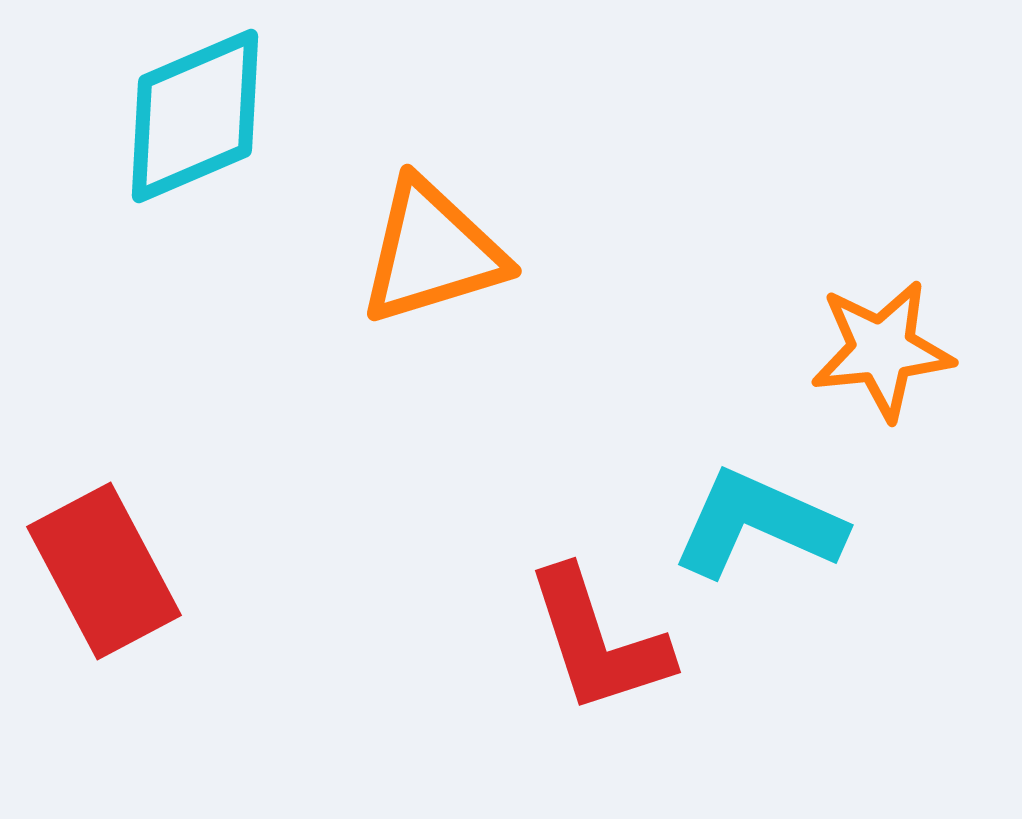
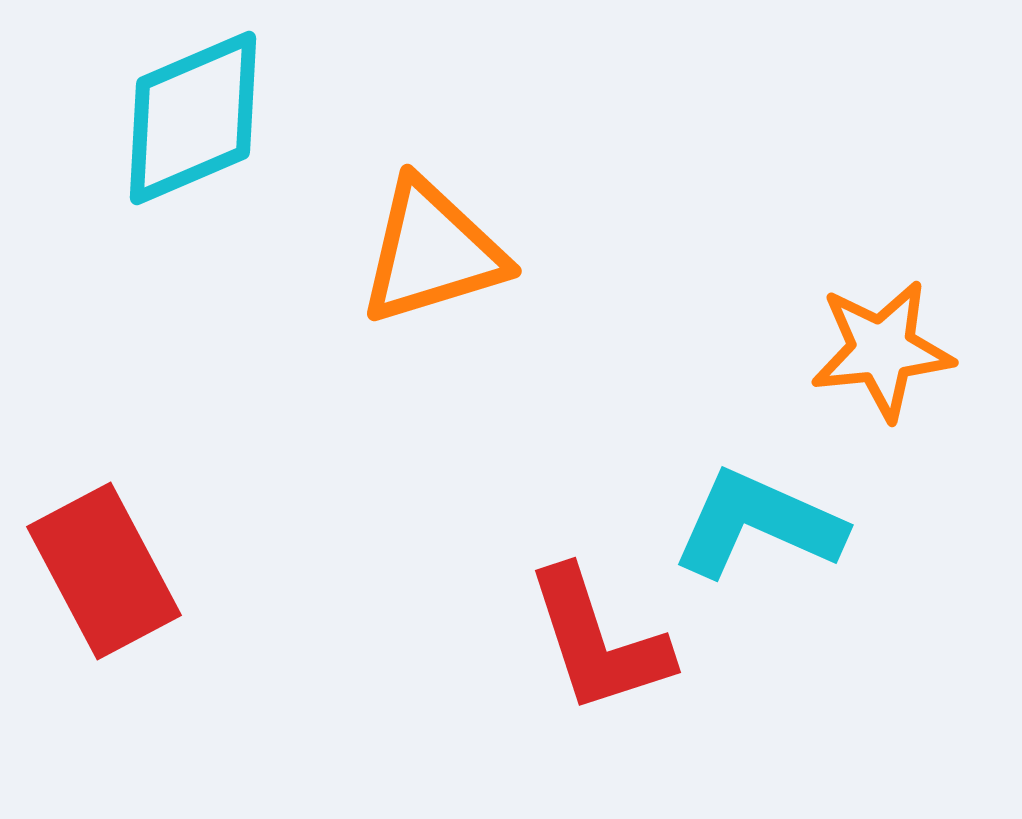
cyan diamond: moved 2 px left, 2 px down
